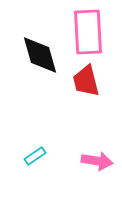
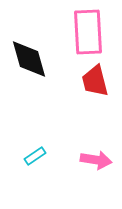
black diamond: moved 11 px left, 4 px down
red trapezoid: moved 9 px right
pink arrow: moved 1 px left, 1 px up
